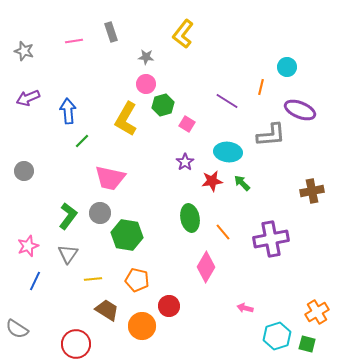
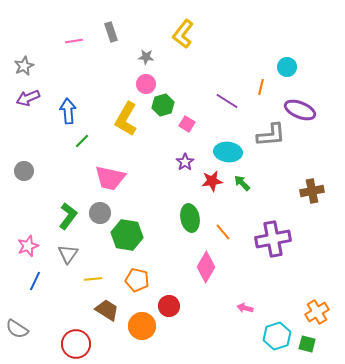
gray star at (24, 51): moved 15 px down; rotated 30 degrees clockwise
purple cross at (271, 239): moved 2 px right
